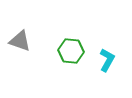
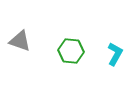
cyan L-shape: moved 8 px right, 6 px up
